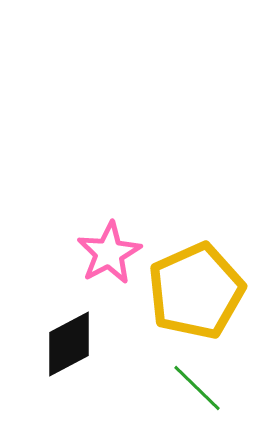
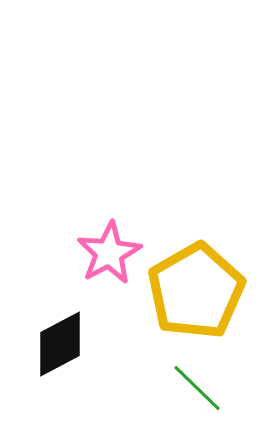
yellow pentagon: rotated 6 degrees counterclockwise
black diamond: moved 9 px left
